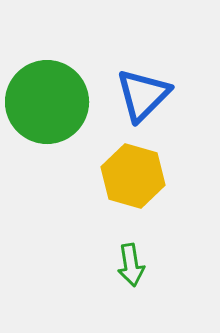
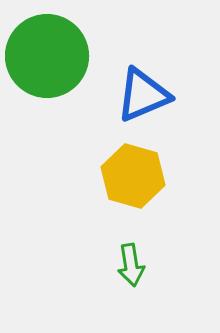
blue triangle: rotated 22 degrees clockwise
green circle: moved 46 px up
